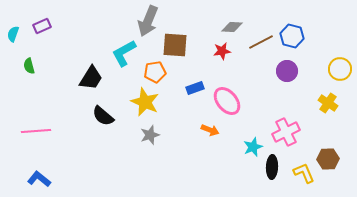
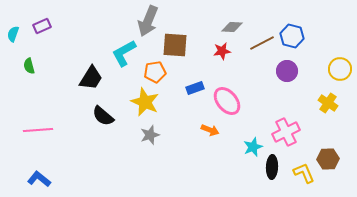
brown line: moved 1 px right, 1 px down
pink line: moved 2 px right, 1 px up
